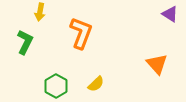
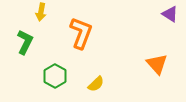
yellow arrow: moved 1 px right
green hexagon: moved 1 px left, 10 px up
